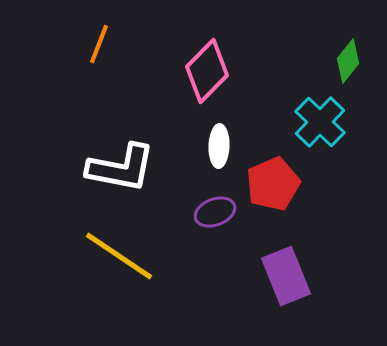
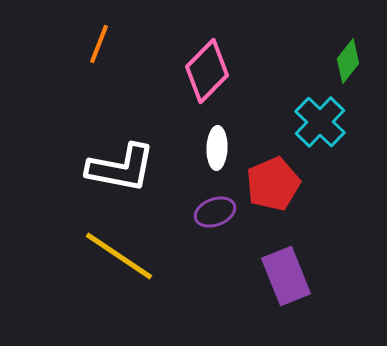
white ellipse: moved 2 px left, 2 px down
